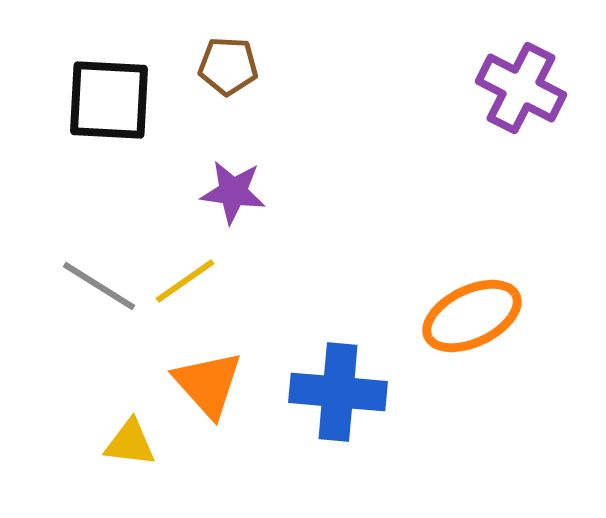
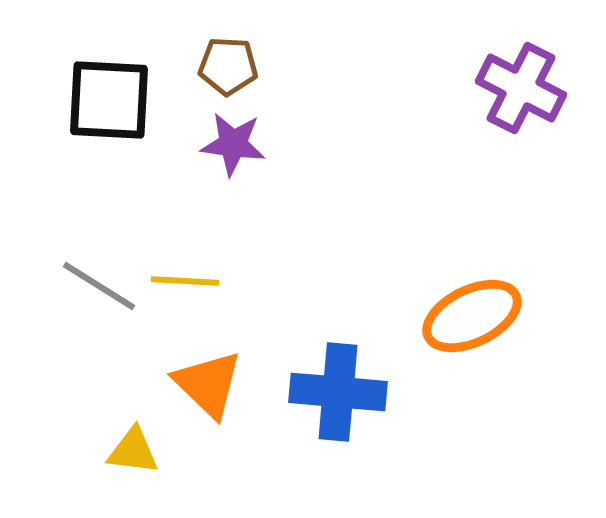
purple star: moved 48 px up
yellow line: rotated 38 degrees clockwise
orange triangle: rotated 4 degrees counterclockwise
yellow triangle: moved 3 px right, 8 px down
